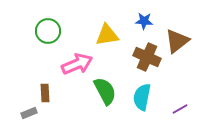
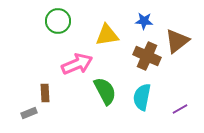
green circle: moved 10 px right, 10 px up
brown cross: moved 1 px up
